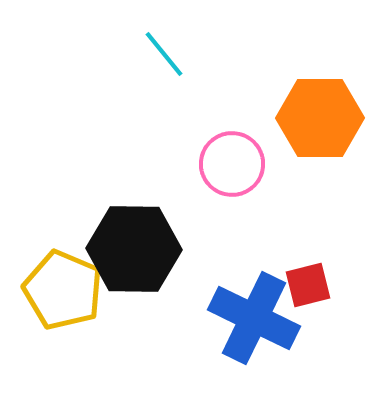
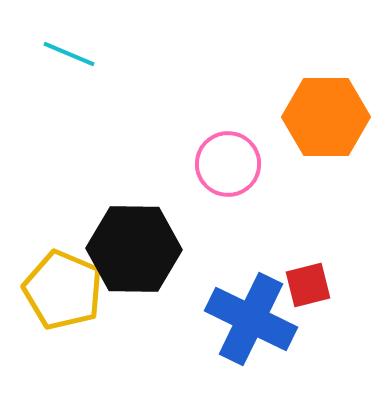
cyan line: moved 95 px left; rotated 28 degrees counterclockwise
orange hexagon: moved 6 px right, 1 px up
pink circle: moved 4 px left
blue cross: moved 3 px left, 1 px down
